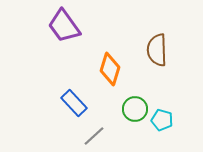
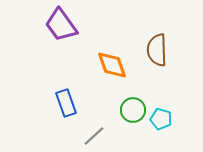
purple trapezoid: moved 3 px left, 1 px up
orange diamond: moved 2 px right, 4 px up; rotated 36 degrees counterclockwise
blue rectangle: moved 8 px left; rotated 24 degrees clockwise
green circle: moved 2 px left, 1 px down
cyan pentagon: moved 1 px left, 1 px up
